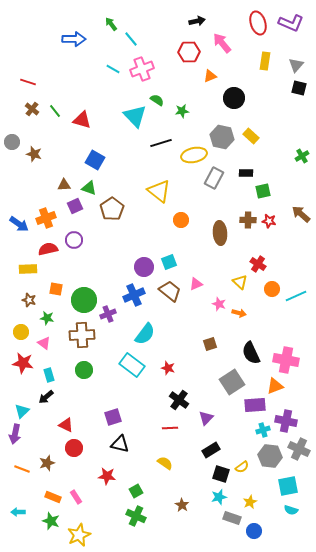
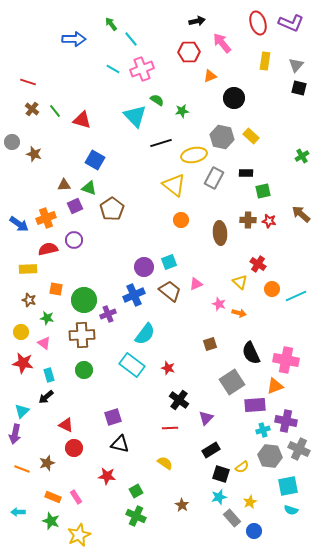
yellow triangle at (159, 191): moved 15 px right, 6 px up
gray rectangle at (232, 518): rotated 30 degrees clockwise
